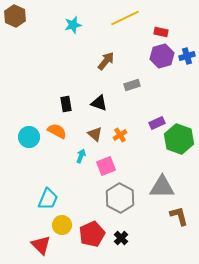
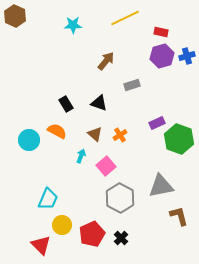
cyan star: rotated 12 degrees clockwise
black rectangle: rotated 21 degrees counterclockwise
cyan circle: moved 3 px down
pink square: rotated 18 degrees counterclockwise
gray triangle: moved 1 px left, 1 px up; rotated 12 degrees counterclockwise
